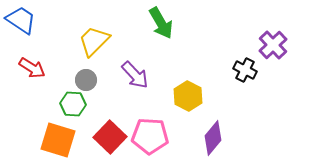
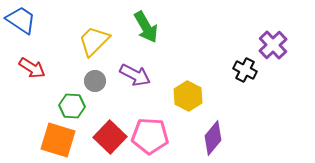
green arrow: moved 15 px left, 4 px down
purple arrow: rotated 20 degrees counterclockwise
gray circle: moved 9 px right, 1 px down
green hexagon: moved 1 px left, 2 px down
